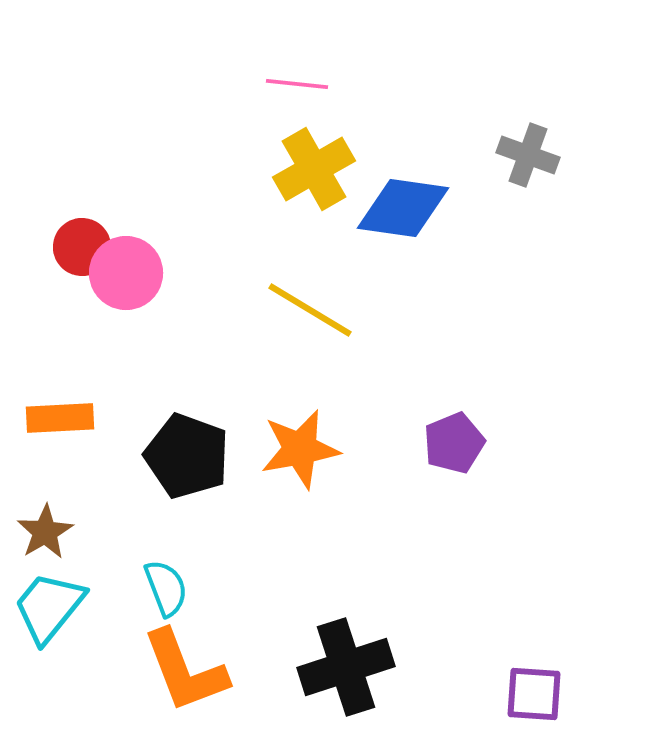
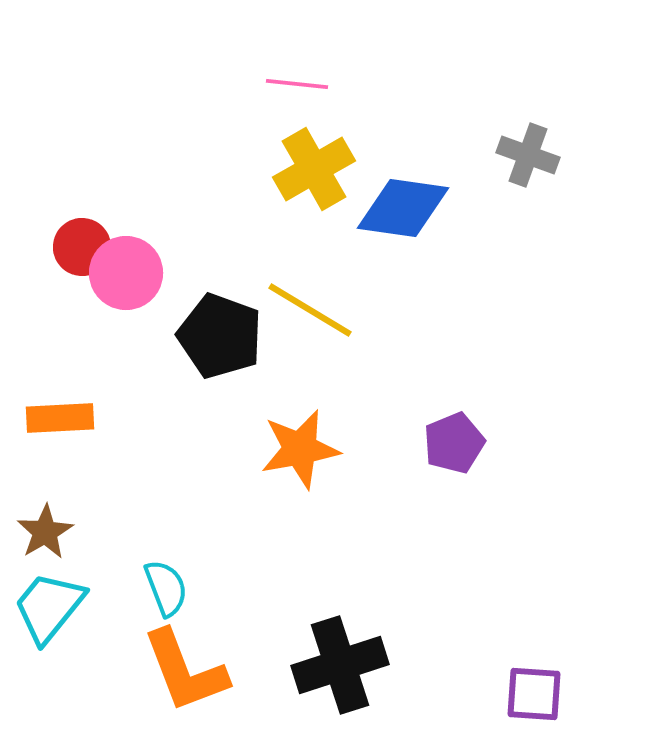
black pentagon: moved 33 px right, 120 px up
black cross: moved 6 px left, 2 px up
